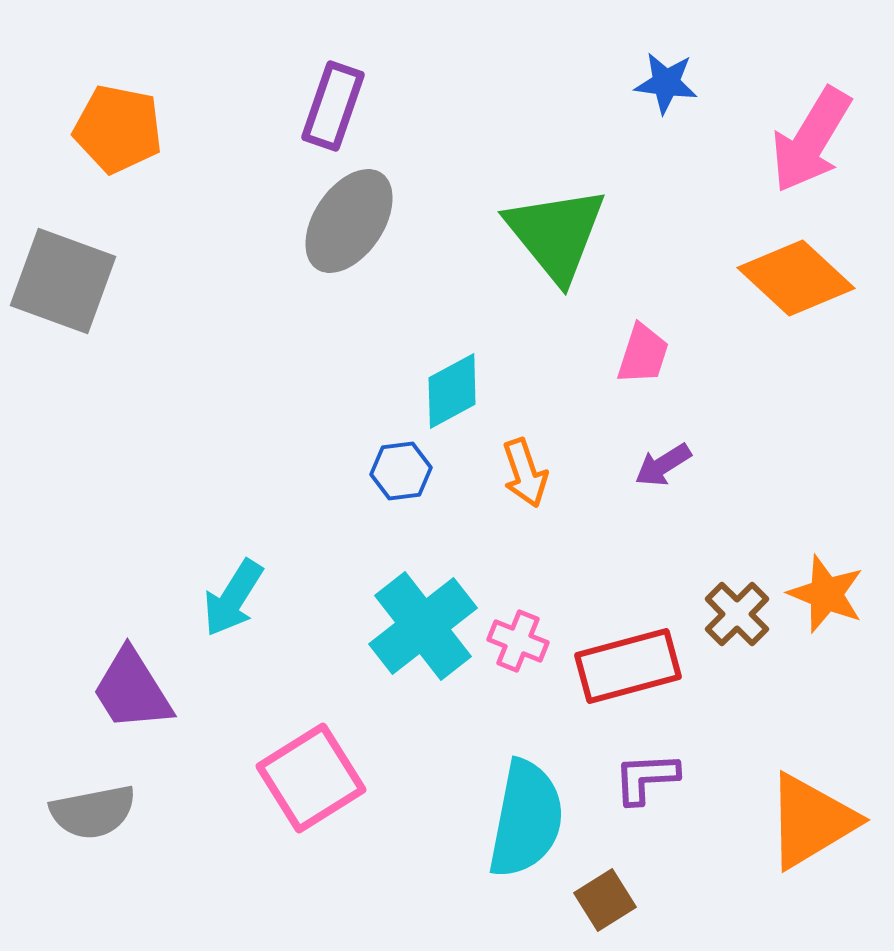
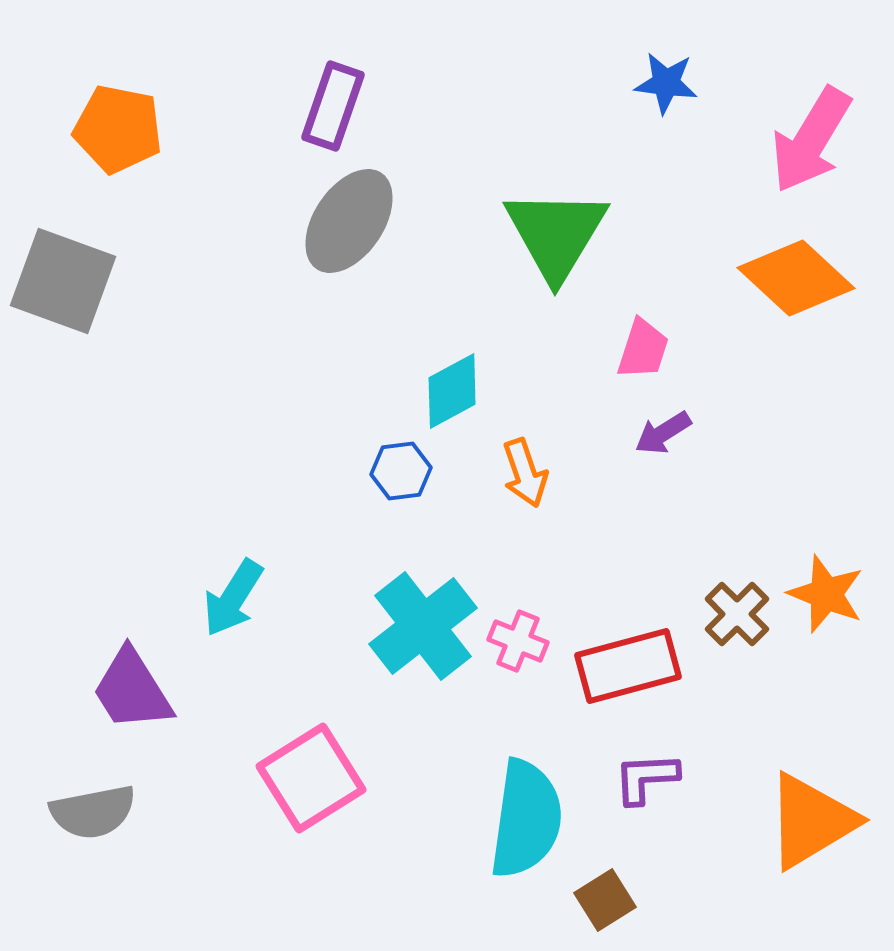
green triangle: rotated 10 degrees clockwise
pink trapezoid: moved 5 px up
purple arrow: moved 32 px up
cyan semicircle: rotated 3 degrees counterclockwise
